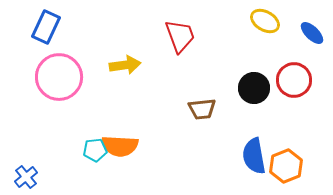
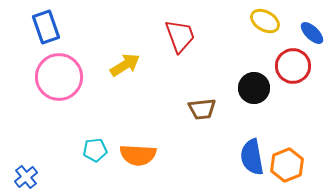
blue rectangle: rotated 44 degrees counterclockwise
yellow arrow: rotated 24 degrees counterclockwise
red circle: moved 1 px left, 14 px up
orange semicircle: moved 18 px right, 9 px down
blue semicircle: moved 2 px left, 1 px down
orange hexagon: moved 1 px right, 1 px up
